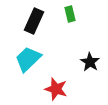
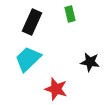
black rectangle: moved 2 px left, 1 px down
black star: rotated 24 degrees counterclockwise
